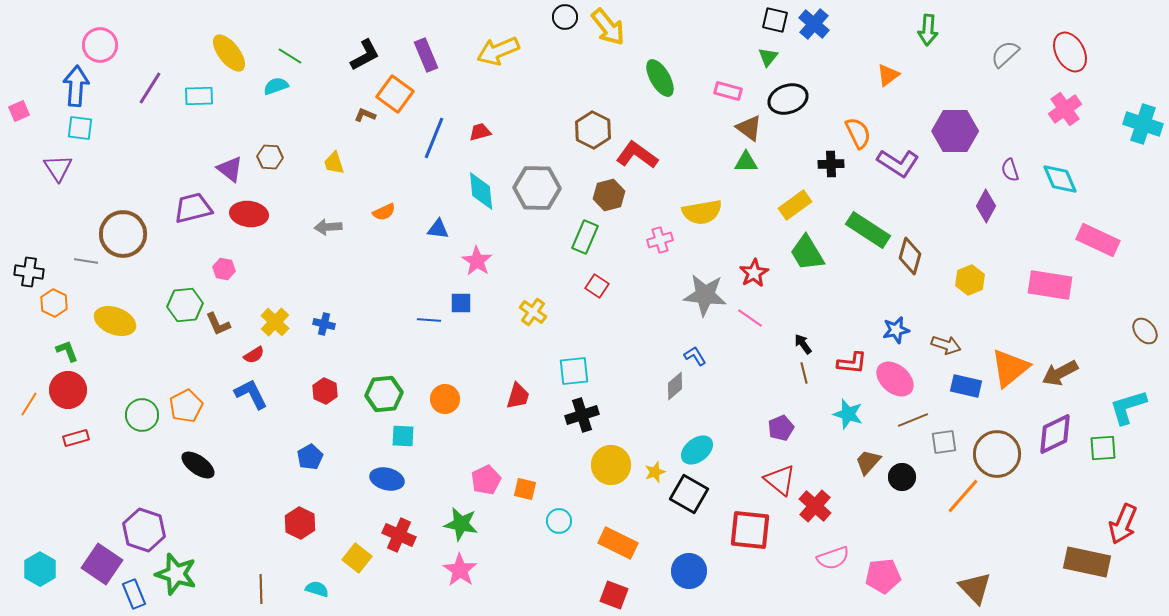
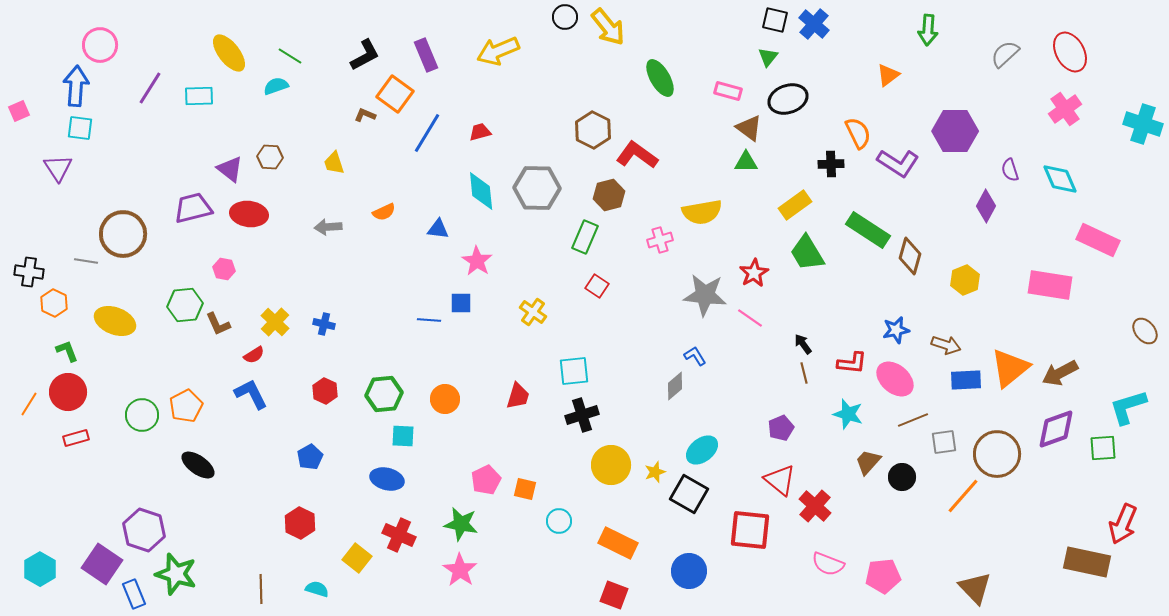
blue line at (434, 138): moved 7 px left, 5 px up; rotated 9 degrees clockwise
yellow hexagon at (970, 280): moved 5 px left
blue rectangle at (966, 386): moved 6 px up; rotated 16 degrees counterclockwise
red circle at (68, 390): moved 2 px down
purple diamond at (1055, 434): moved 1 px right, 5 px up; rotated 6 degrees clockwise
cyan ellipse at (697, 450): moved 5 px right
pink semicircle at (833, 558): moved 5 px left, 6 px down; rotated 40 degrees clockwise
